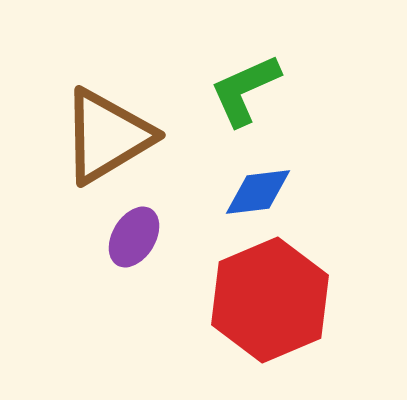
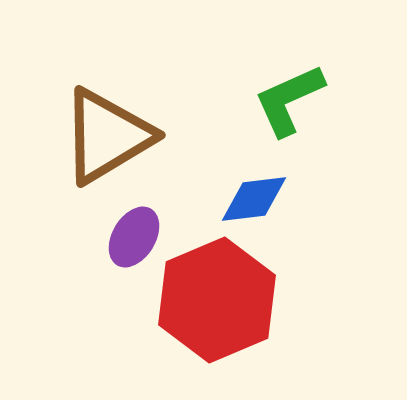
green L-shape: moved 44 px right, 10 px down
blue diamond: moved 4 px left, 7 px down
red hexagon: moved 53 px left
